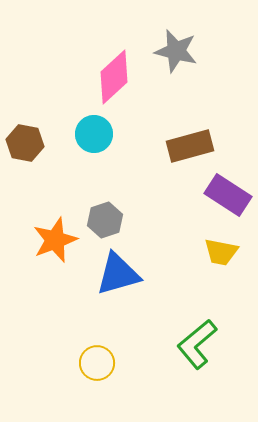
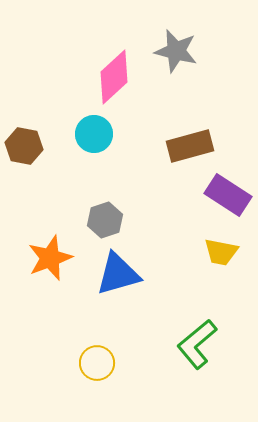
brown hexagon: moved 1 px left, 3 px down
orange star: moved 5 px left, 18 px down
